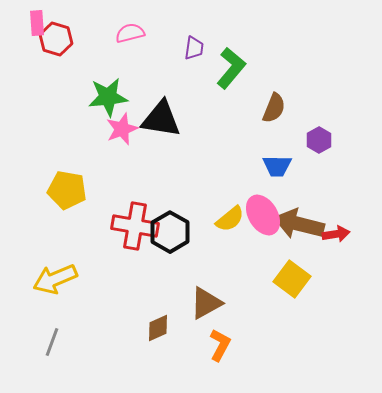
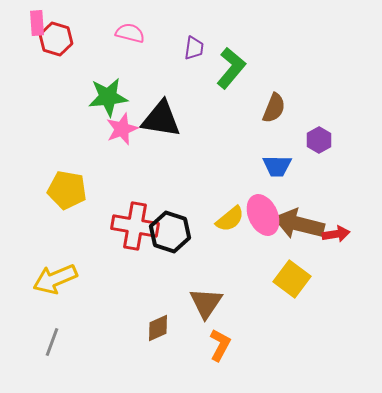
pink semicircle: rotated 28 degrees clockwise
pink ellipse: rotated 6 degrees clockwise
black hexagon: rotated 12 degrees counterclockwise
brown triangle: rotated 27 degrees counterclockwise
